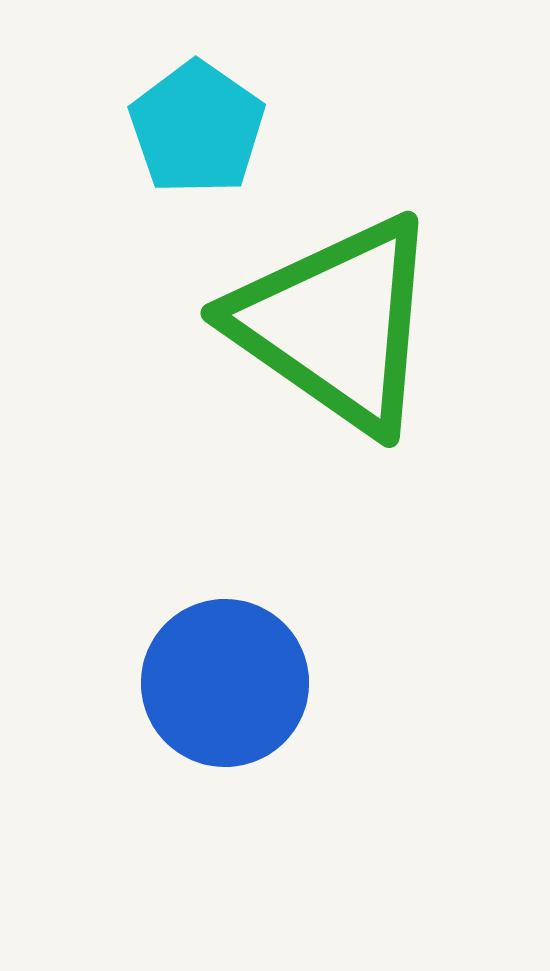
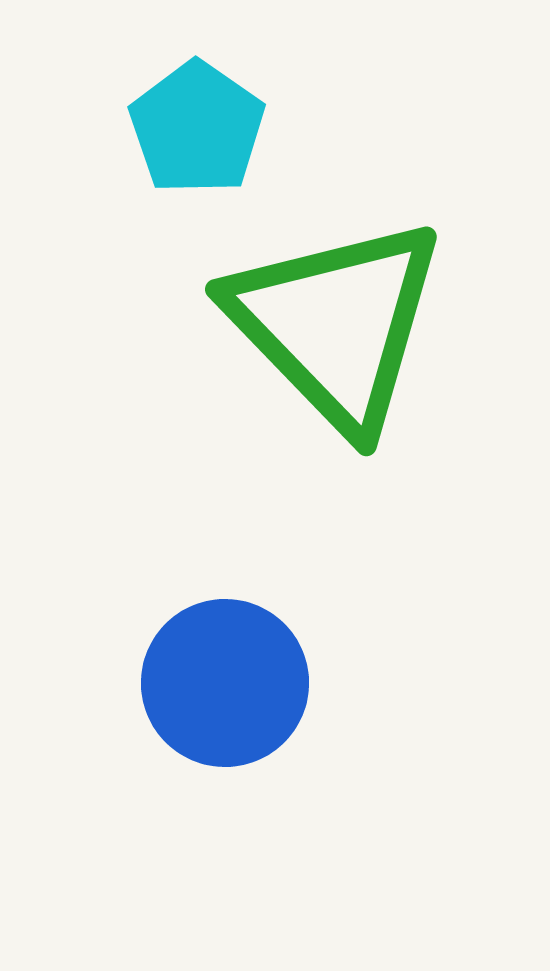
green triangle: rotated 11 degrees clockwise
